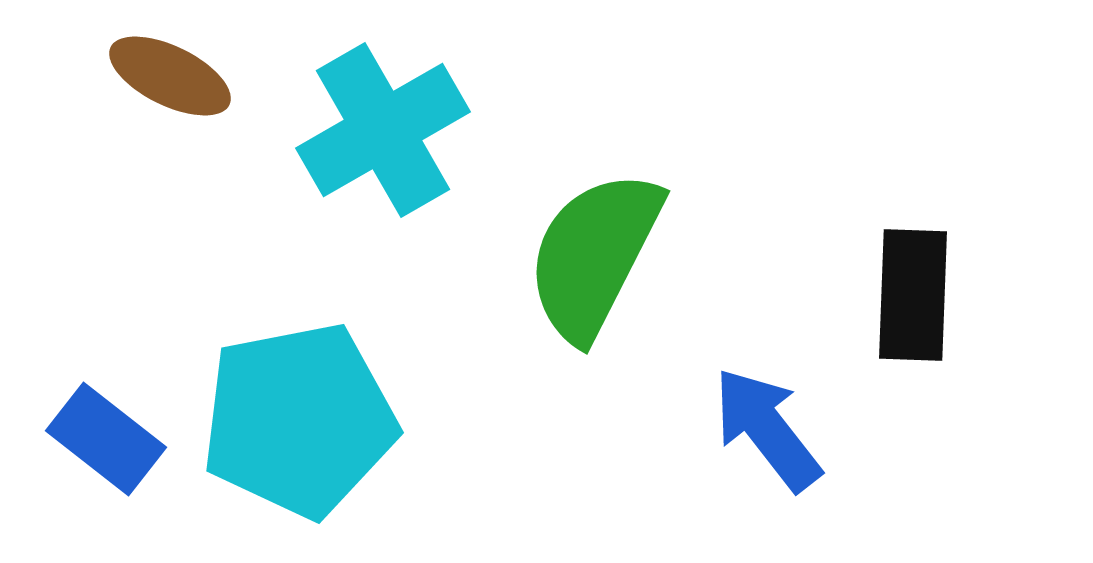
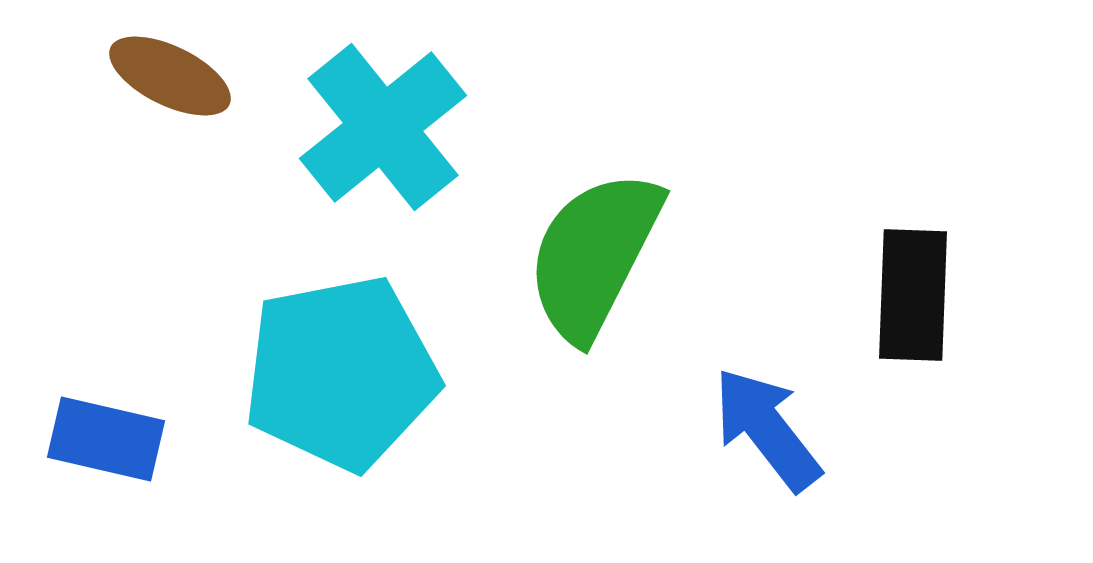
cyan cross: moved 3 px up; rotated 9 degrees counterclockwise
cyan pentagon: moved 42 px right, 47 px up
blue rectangle: rotated 25 degrees counterclockwise
